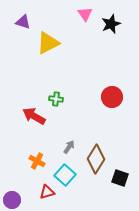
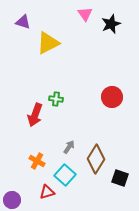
red arrow: moved 1 px right, 1 px up; rotated 100 degrees counterclockwise
